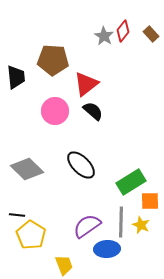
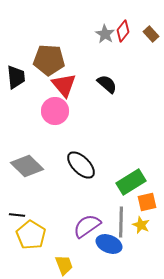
gray star: moved 1 px right, 2 px up
brown pentagon: moved 4 px left
red triangle: moved 22 px left, 1 px down; rotated 32 degrees counterclockwise
black semicircle: moved 14 px right, 27 px up
gray diamond: moved 3 px up
orange square: moved 3 px left, 1 px down; rotated 12 degrees counterclockwise
blue ellipse: moved 2 px right, 5 px up; rotated 25 degrees clockwise
